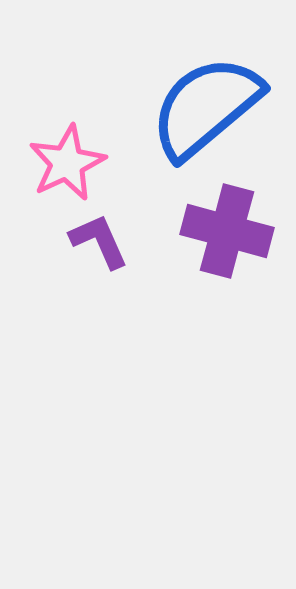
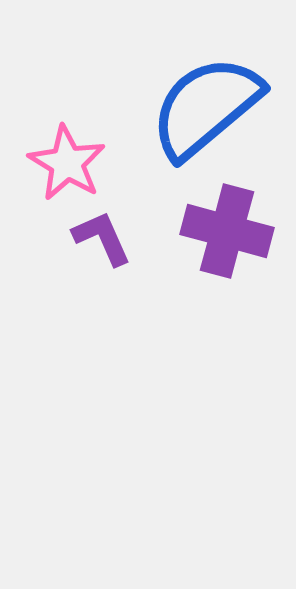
pink star: rotated 16 degrees counterclockwise
purple L-shape: moved 3 px right, 3 px up
